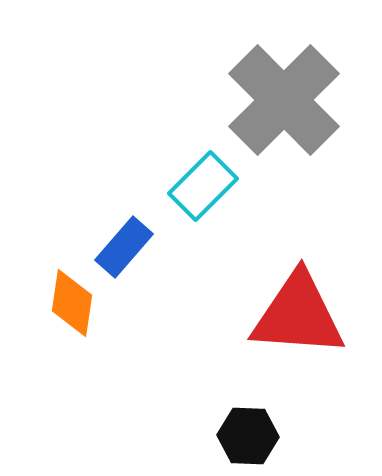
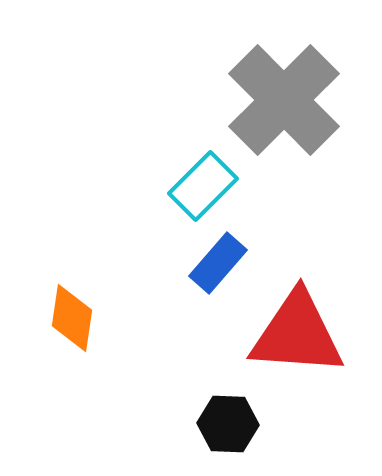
blue rectangle: moved 94 px right, 16 px down
orange diamond: moved 15 px down
red triangle: moved 1 px left, 19 px down
black hexagon: moved 20 px left, 12 px up
